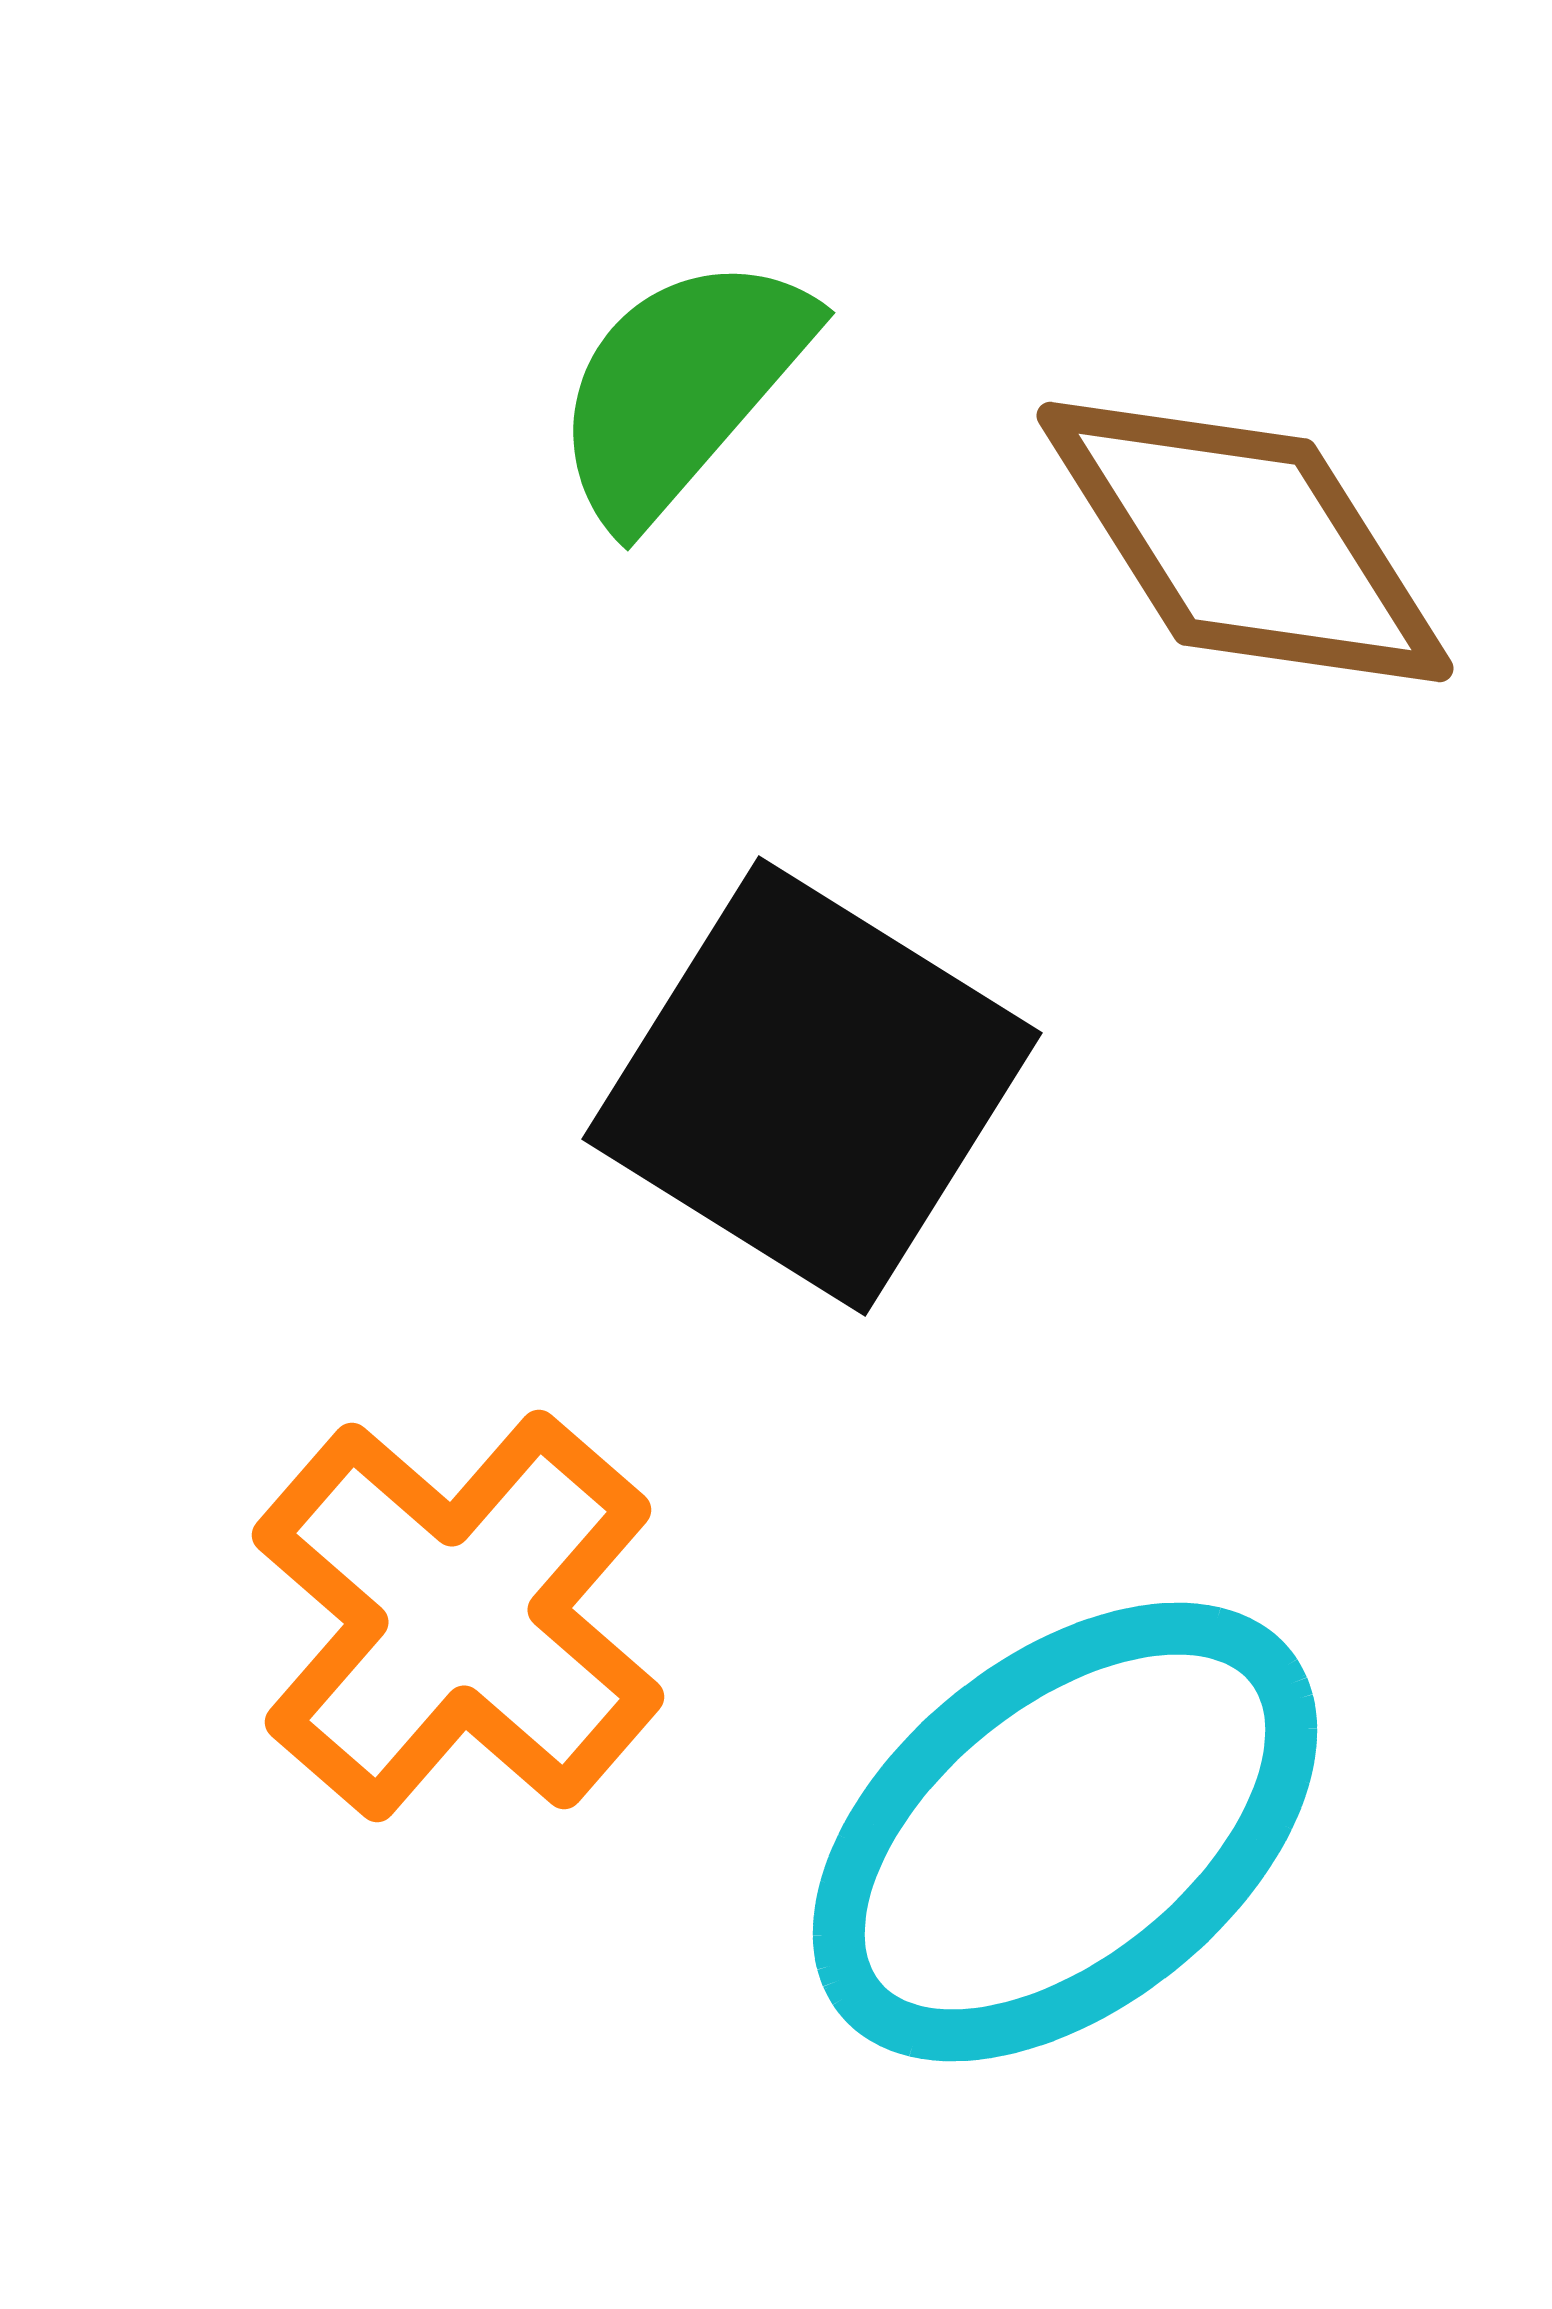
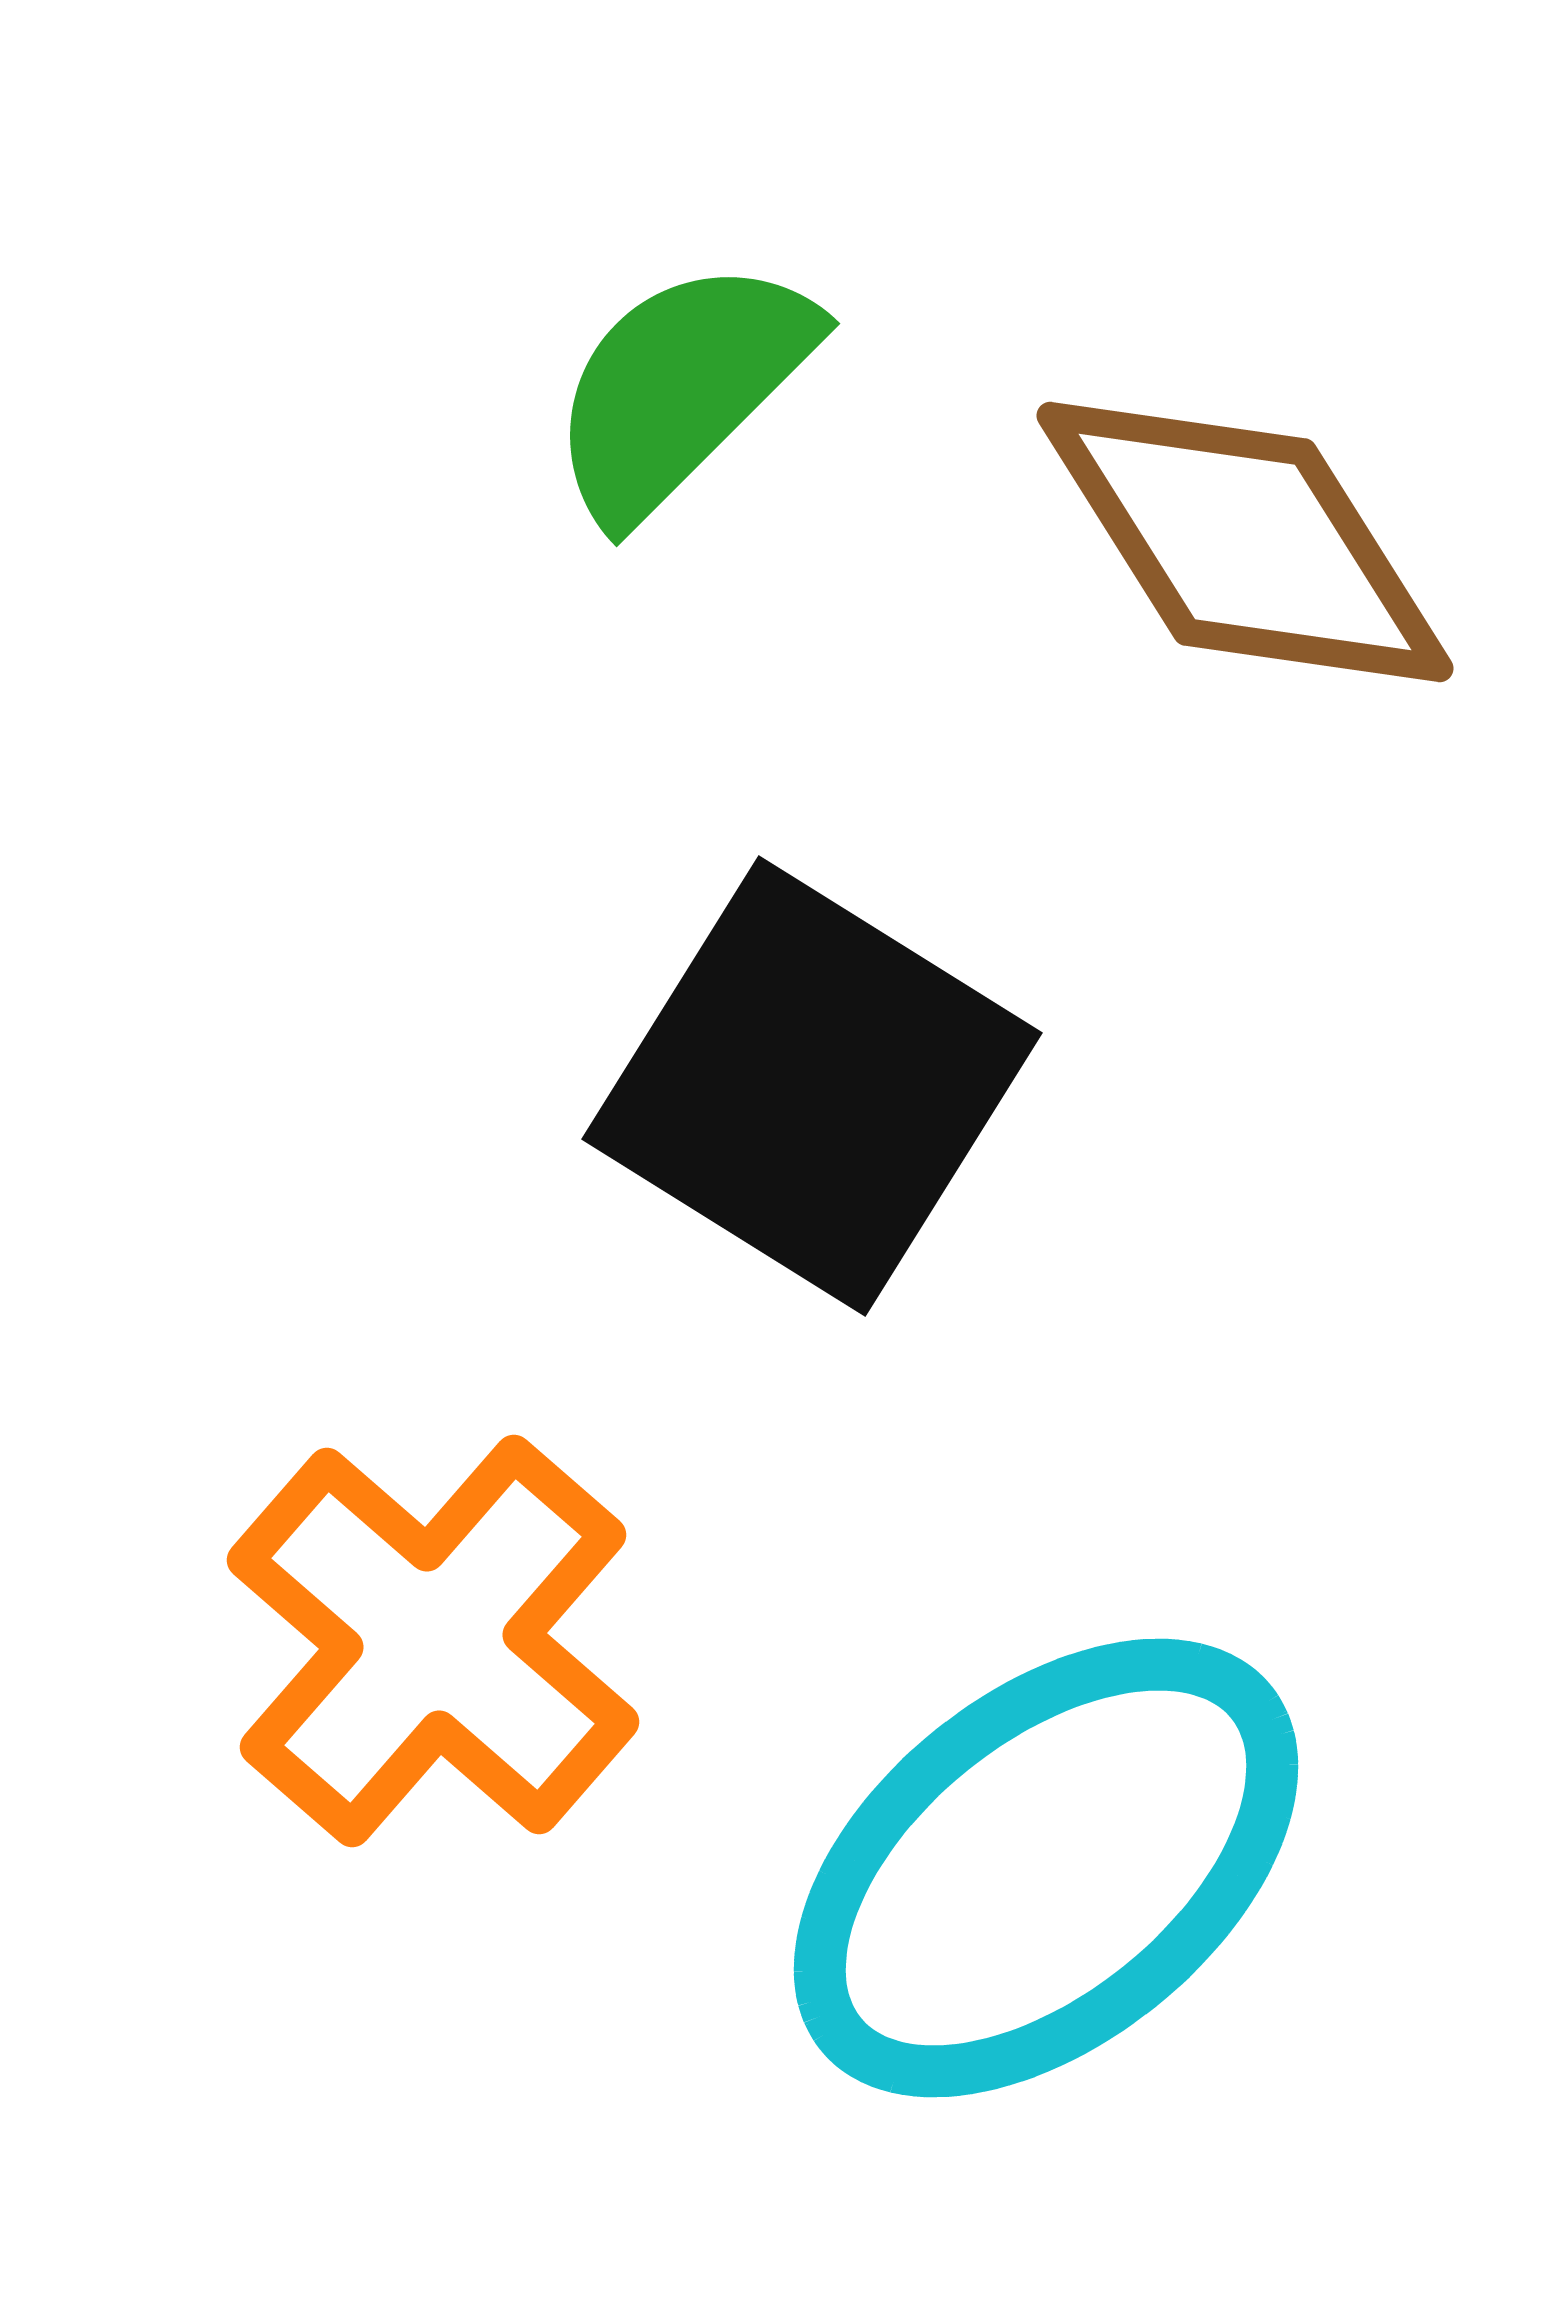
green semicircle: rotated 4 degrees clockwise
orange cross: moved 25 px left, 25 px down
cyan ellipse: moved 19 px left, 36 px down
